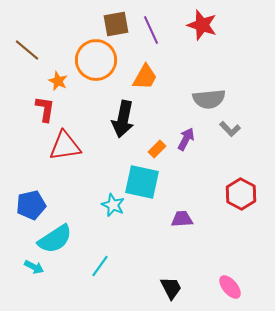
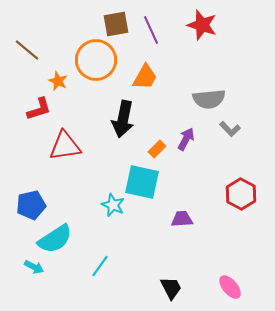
red L-shape: moved 6 px left; rotated 64 degrees clockwise
